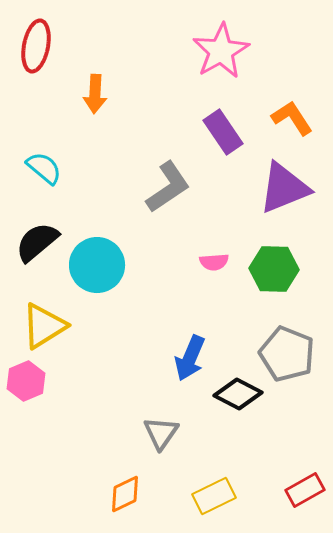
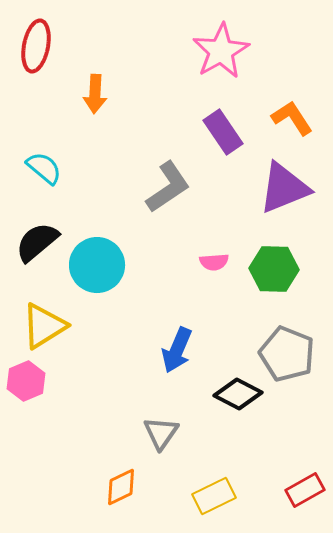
blue arrow: moved 13 px left, 8 px up
orange diamond: moved 4 px left, 7 px up
